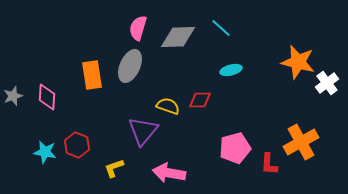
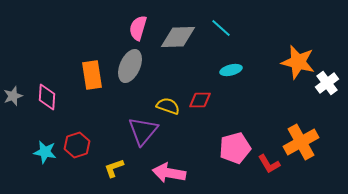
red hexagon: rotated 20 degrees clockwise
red L-shape: rotated 35 degrees counterclockwise
